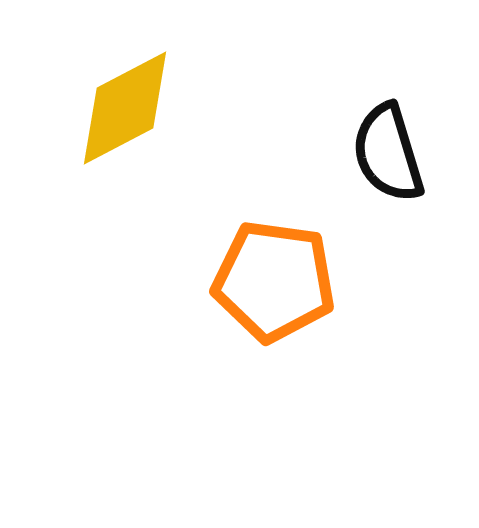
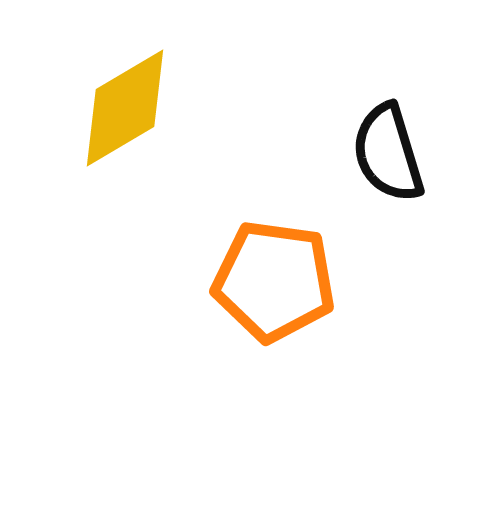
yellow diamond: rotated 3 degrees counterclockwise
